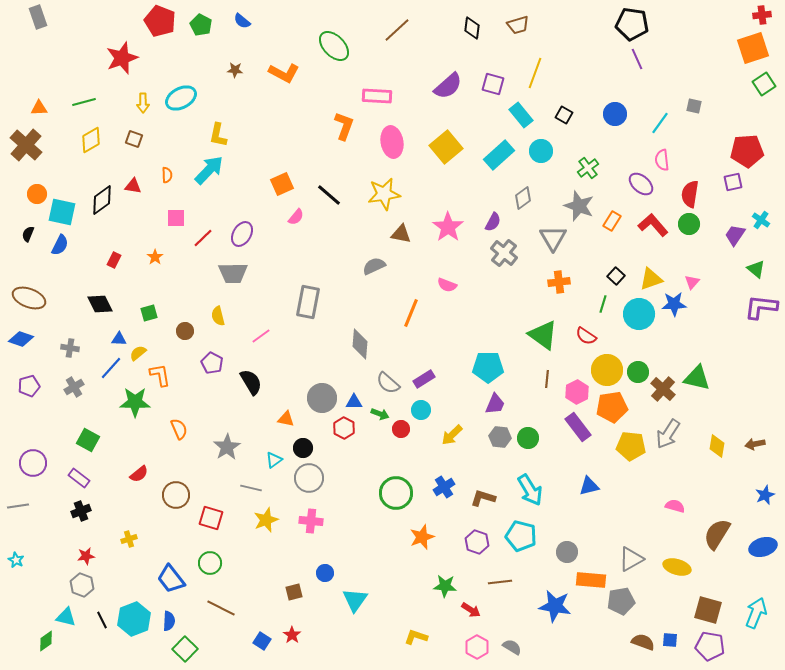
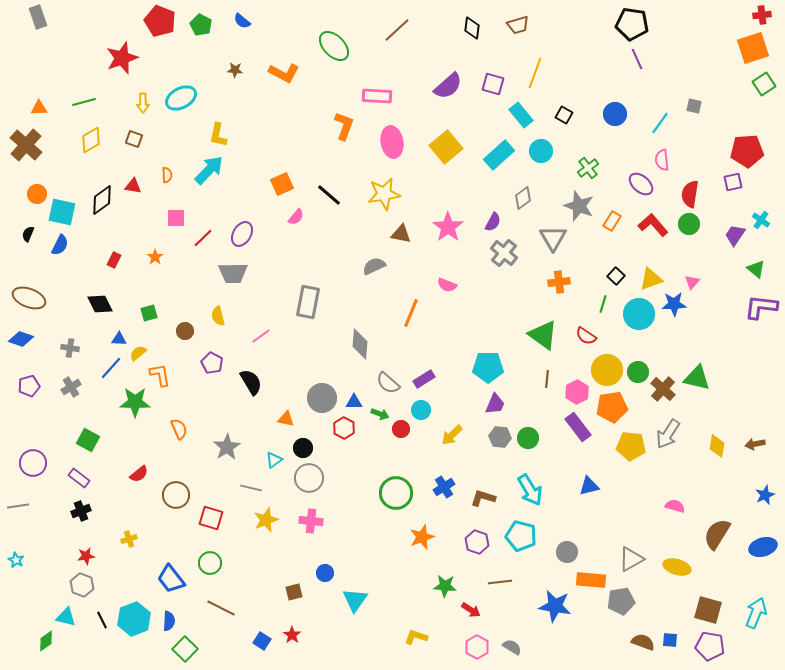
gray cross at (74, 387): moved 3 px left
